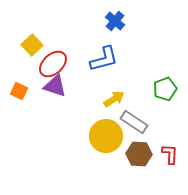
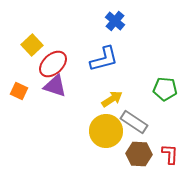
green pentagon: rotated 25 degrees clockwise
yellow arrow: moved 2 px left
yellow circle: moved 5 px up
